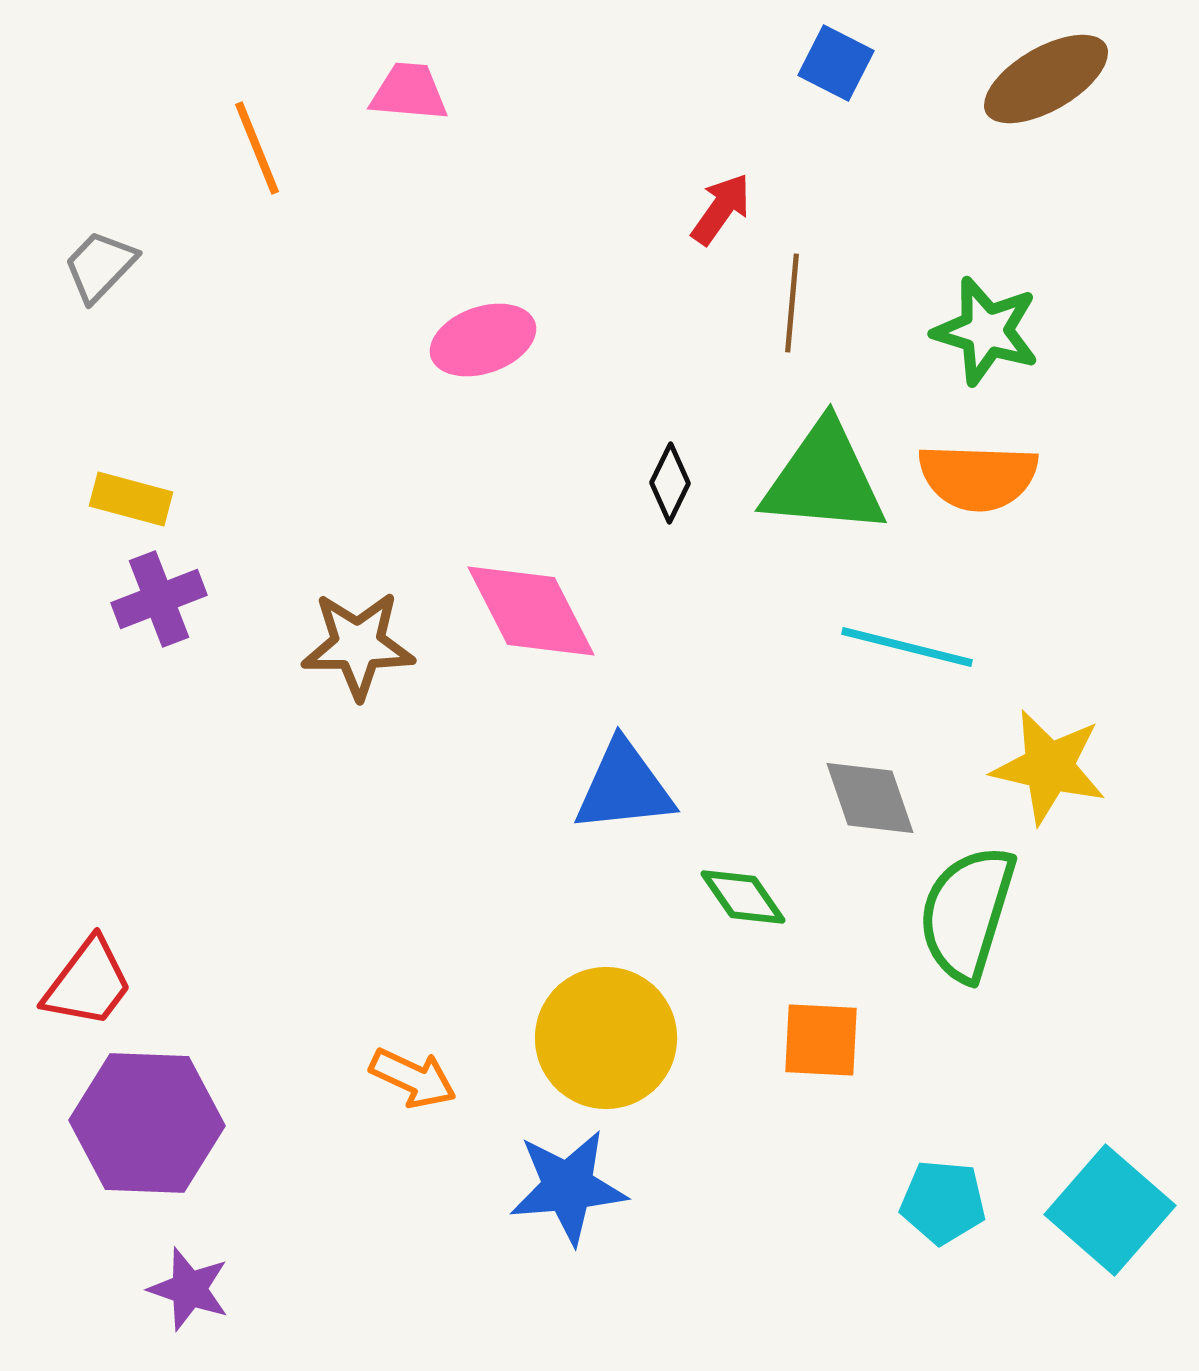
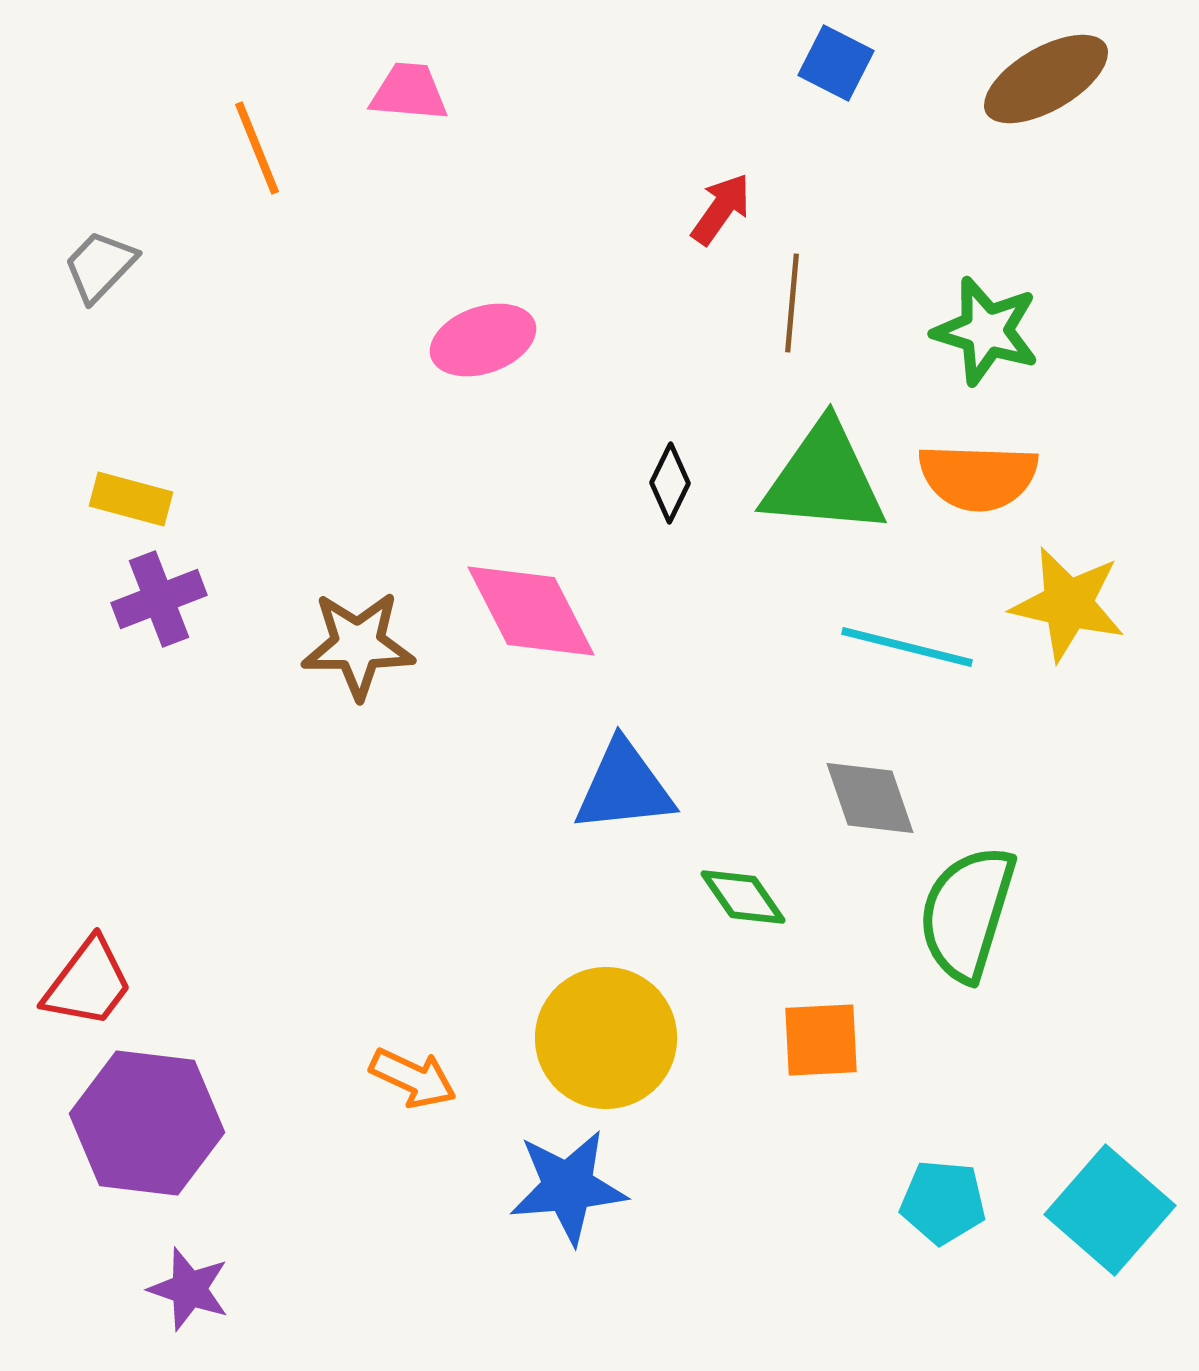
yellow star: moved 19 px right, 163 px up
orange square: rotated 6 degrees counterclockwise
purple hexagon: rotated 5 degrees clockwise
